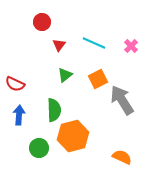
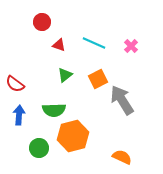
red triangle: rotated 48 degrees counterclockwise
red semicircle: rotated 12 degrees clockwise
green semicircle: rotated 90 degrees clockwise
